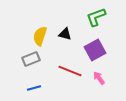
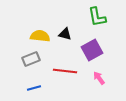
green L-shape: moved 1 px right; rotated 80 degrees counterclockwise
yellow semicircle: rotated 78 degrees clockwise
purple square: moved 3 px left
red line: moved 5 px left; rotated 15 degrees counterclockwise
